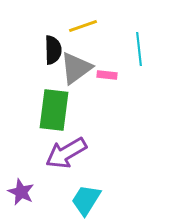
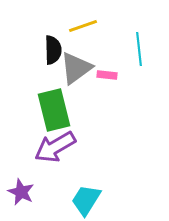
green rectangle: rotated 21 degrees counterclockwise
purple arrow: moved 11 px left, 6 px up
